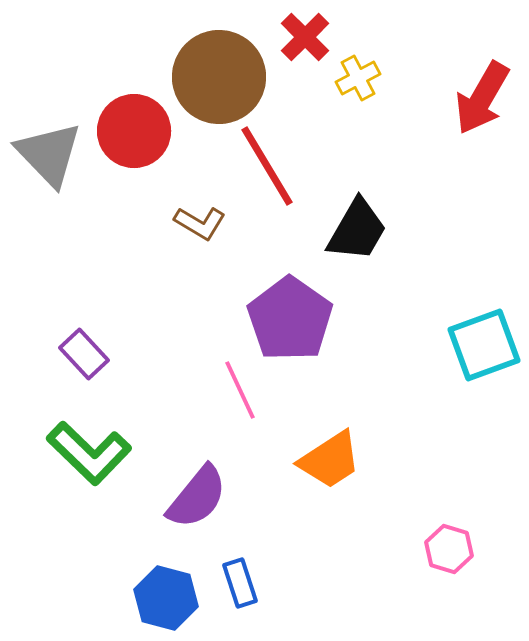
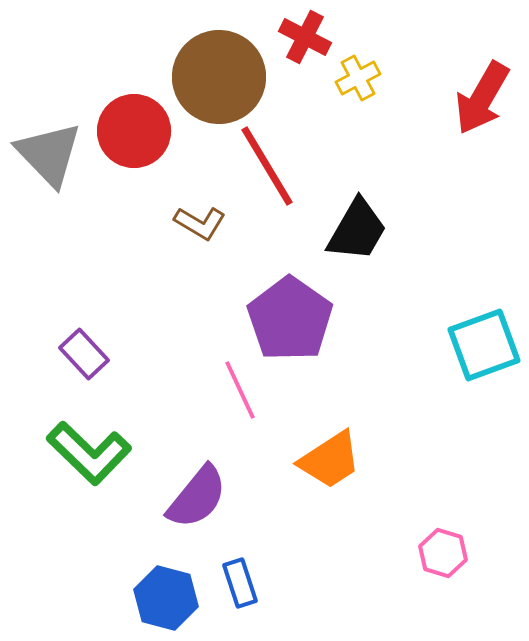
red cross: rotated 18 degrees counterclockwise
pink hexagon: moved 6 px left, 4 px down
